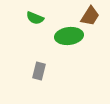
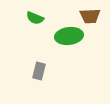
brown trapezoid: rotated 55 degrees clockwise
